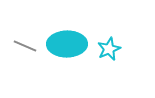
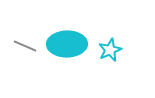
cyan star: moved 1 px right, 1 px down
